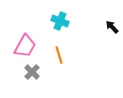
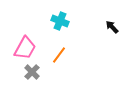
pink trapezoid: moved 2 px down
orange line: rotated 54 degrees clockwise
